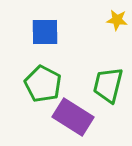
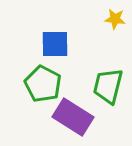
yellow star: moved 2 px left, 1 px up
blue square: moved 10 px right, 12 px down
green trapezoid: moved 1 px down
